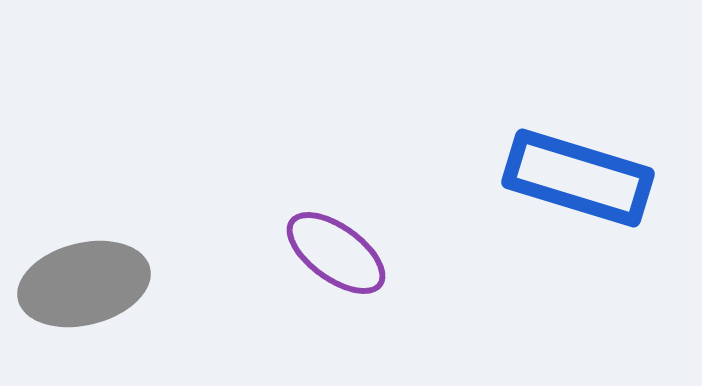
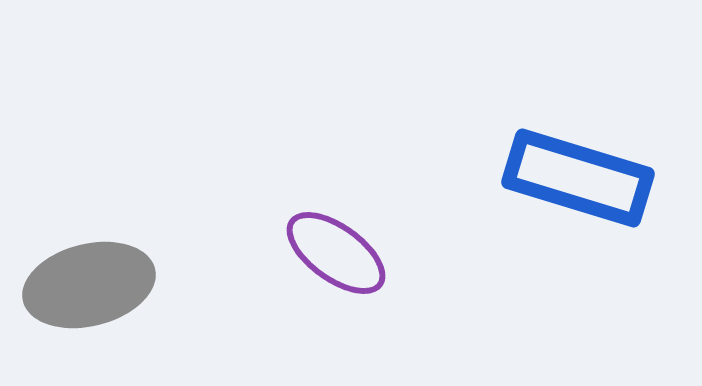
gray ellipse: moved 5 px right, 1 px down
